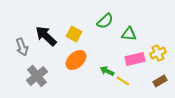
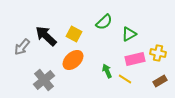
green semicircle: moved 1 px left, 1 px down
green triangle: rotated 35 degrees counterclockwise
gray arrow: rotated 60 degrees clockwise
yellow cross: rotated 35 degrees clockwise
orange ellipse: moved 3 px left
green arrow: rotated 40 degrees clockwise
gray cross: moved 7 px right, 4 px down
yellow line: moved 2 px right, 2 px up
